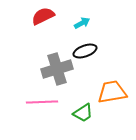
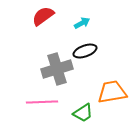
red semicircle: rotated 10 degrees counterclockwise
